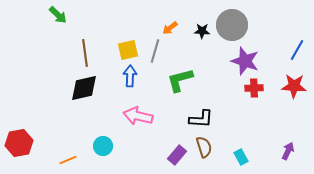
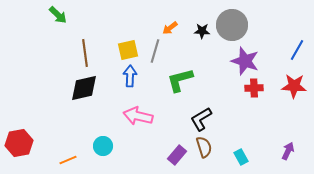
black L-shape: rotated 145 degrees clockwise
